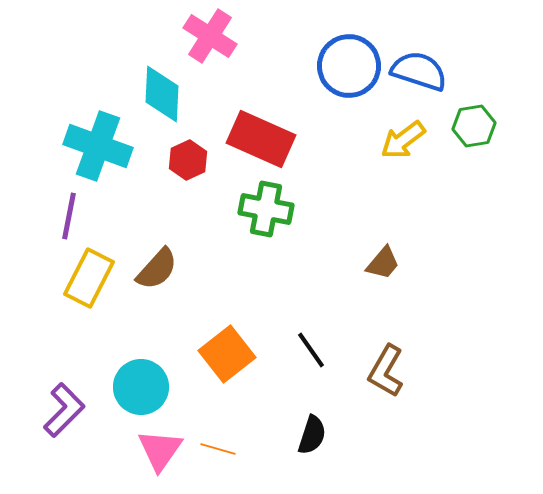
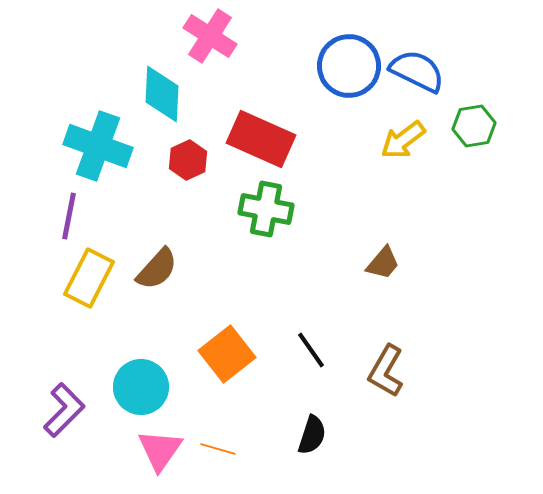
blue semicircle: moved 2 px left; rotated 8 degrees clockwise
